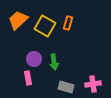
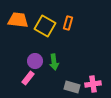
orange trapezoid: rotated 50 degrees clockwise
purple circle: moved 1 px right, 2 px down
pink rectangle: rotated 48 degrees clockwise
gray rectangle: moved 6 px right
